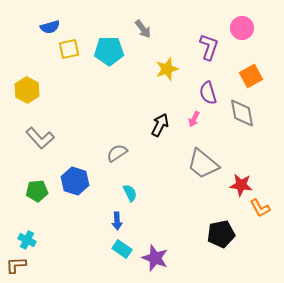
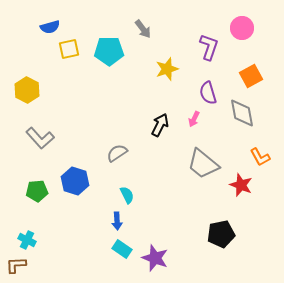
red star: rotated 15 degrees clockwise
cyan semicircle: moved 3 px left, 2 px down
orange L-shape: moved 51 px up
